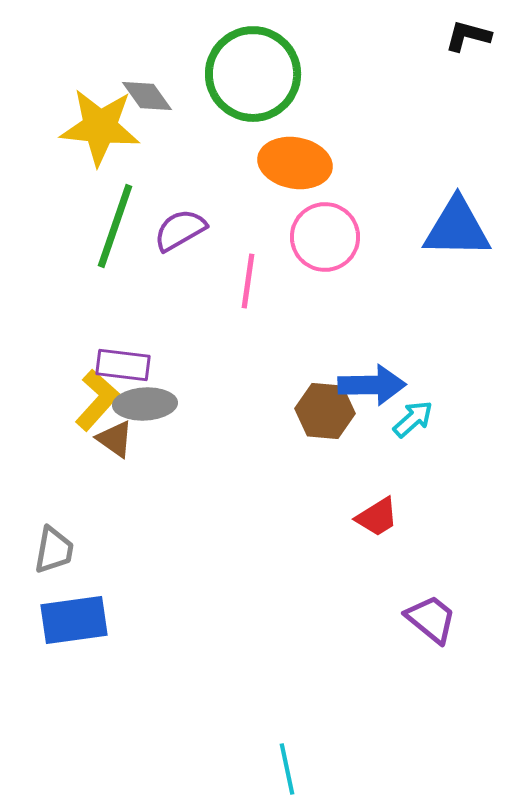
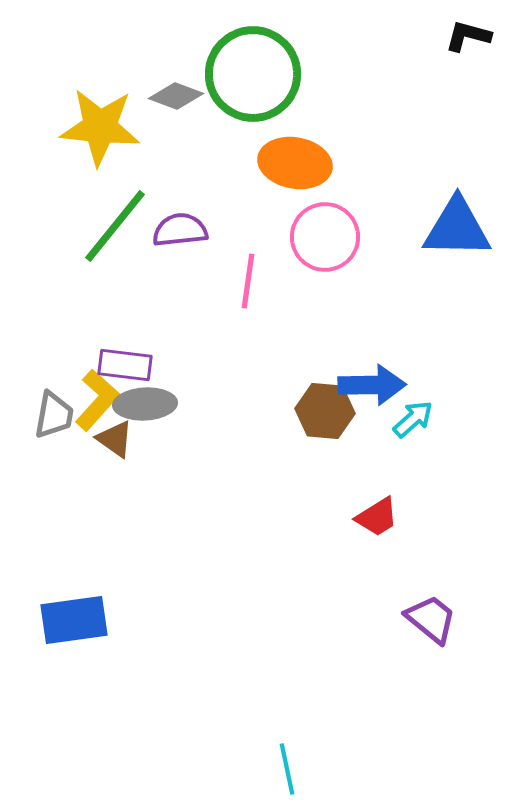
gray diamond: moved 29 px right; rotated 34 degrees counterclockwise
green line: rotated 20 degrees clockwise
purple semicircle: rotated 24 degrees clockwise
purple rectangle: moved 2 px right
gray trapezoid: moved 135 px up
